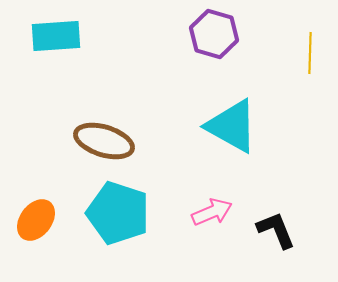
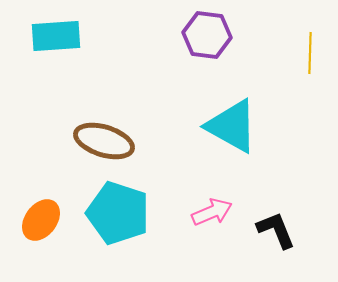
purple hexagon: moved 7 px left, 1 px down; rotated 9 degrees counterclockwise
orange ellipse: moved 5 px right
